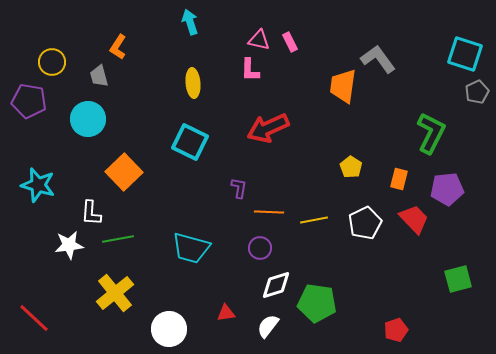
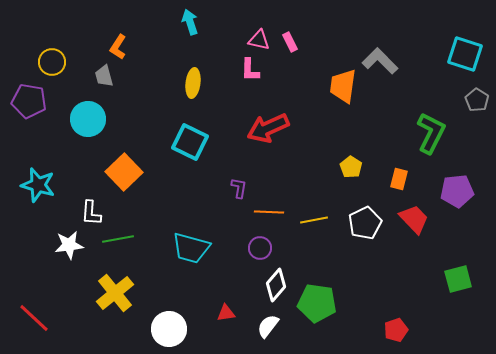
gray L-shape at (378, 59): moved 2 px right, 2 px down; rotated 9 degrees counterclockwise
gray trapezoid at (99, 76): moved 5 px right
yellow ellipse at (193, 83): rotated 12 degrees clockwise
gray pentagon at (477, 92): moved 8 px down; rotated 15 degrees counterclockwise
purple pentagon at (447, 189): moved 10 px right, 2 px down
white diamond at (276, 285): rotated 32 degrees counterclockwise
